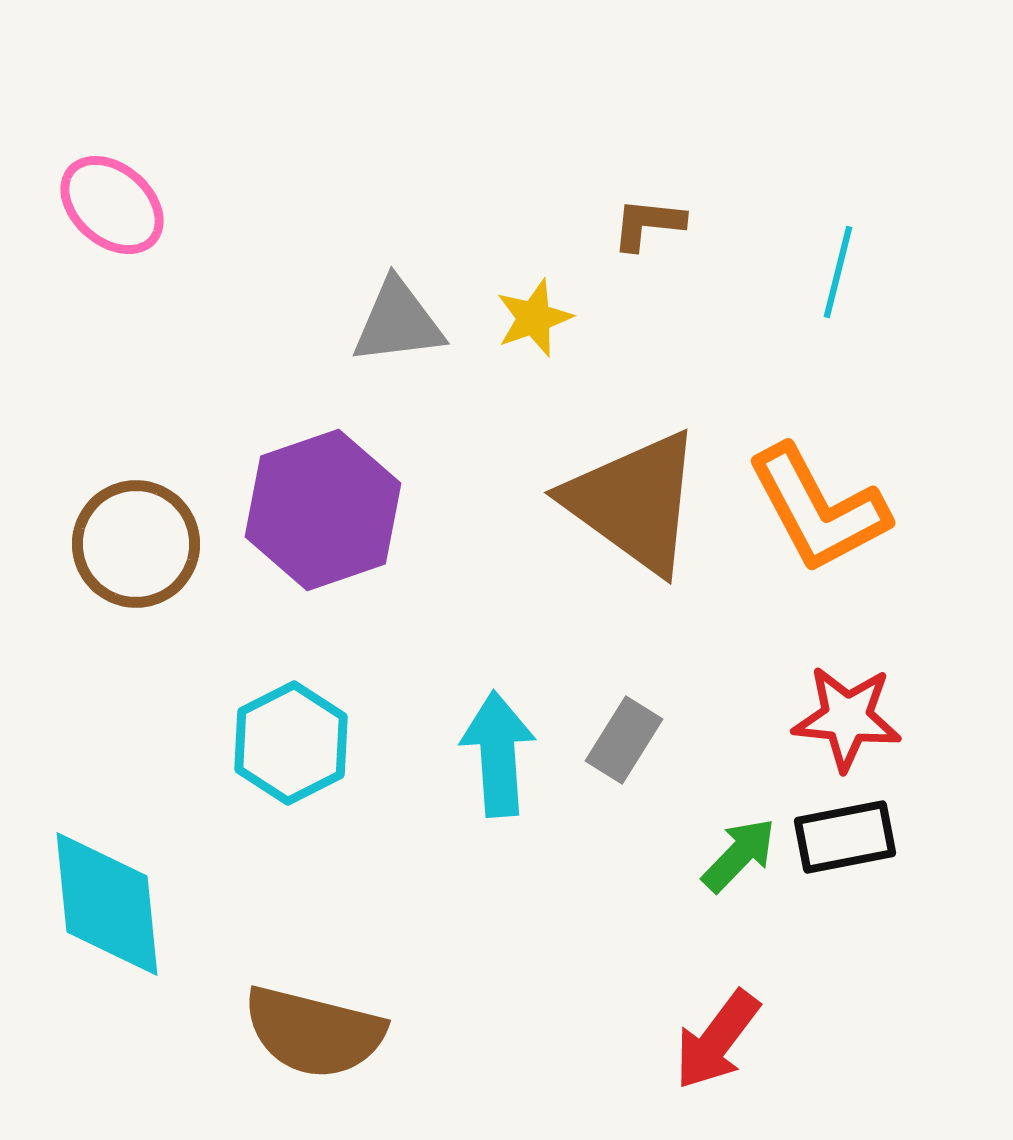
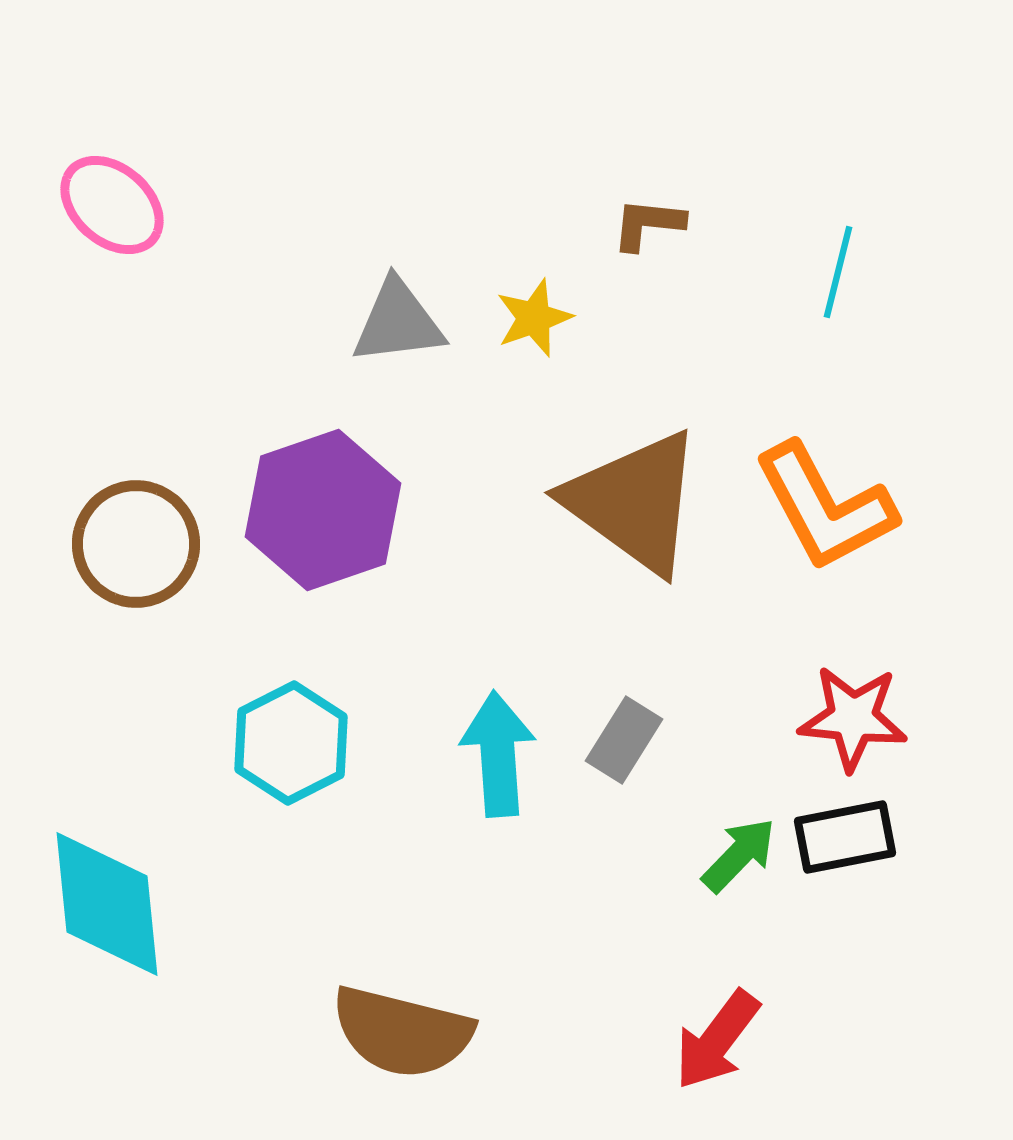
orange L-shape: moved 7 px right, 2 px up
red star: moved 6 px right
brown semicircle: moved 88 px right
